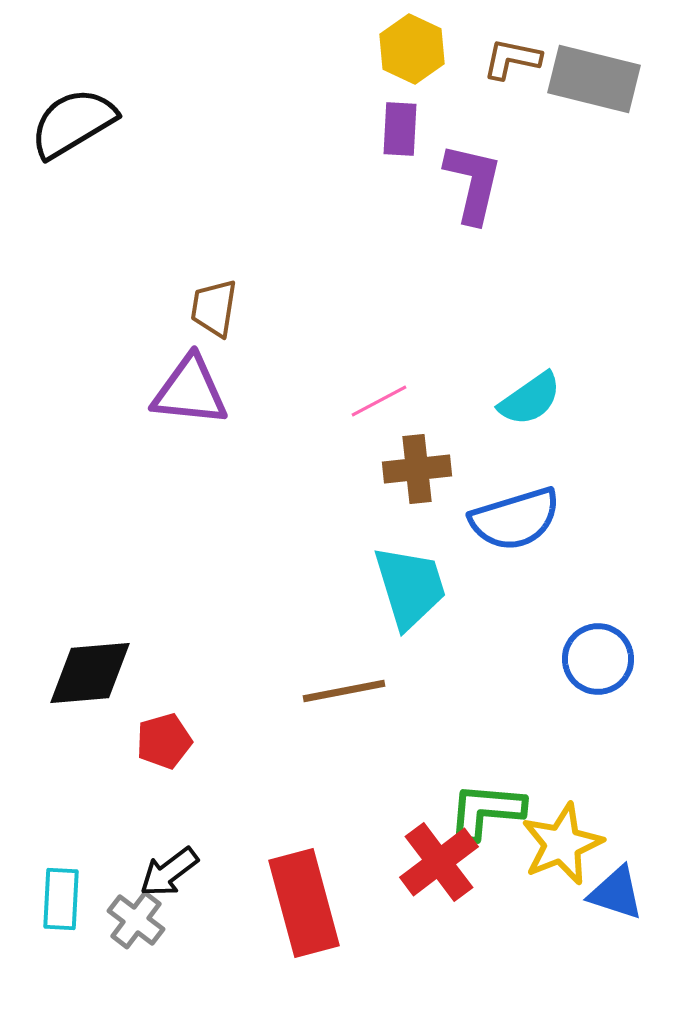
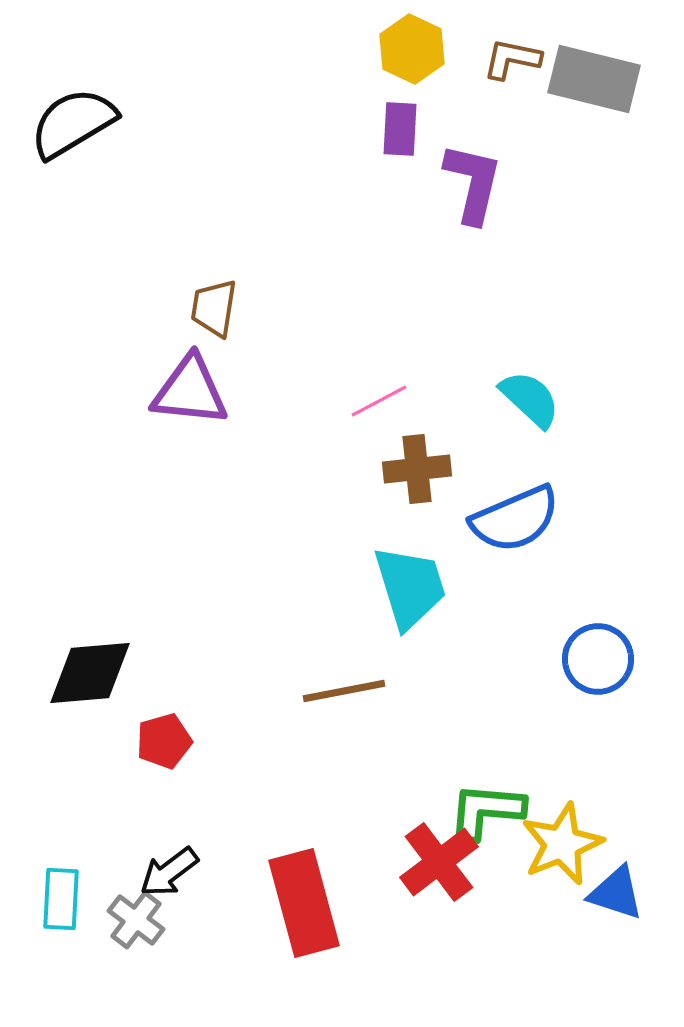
cyan semicircle: rotated 102 degrees counterclockwise
blue semicircle: rotated 6 degrees counterclockwise
